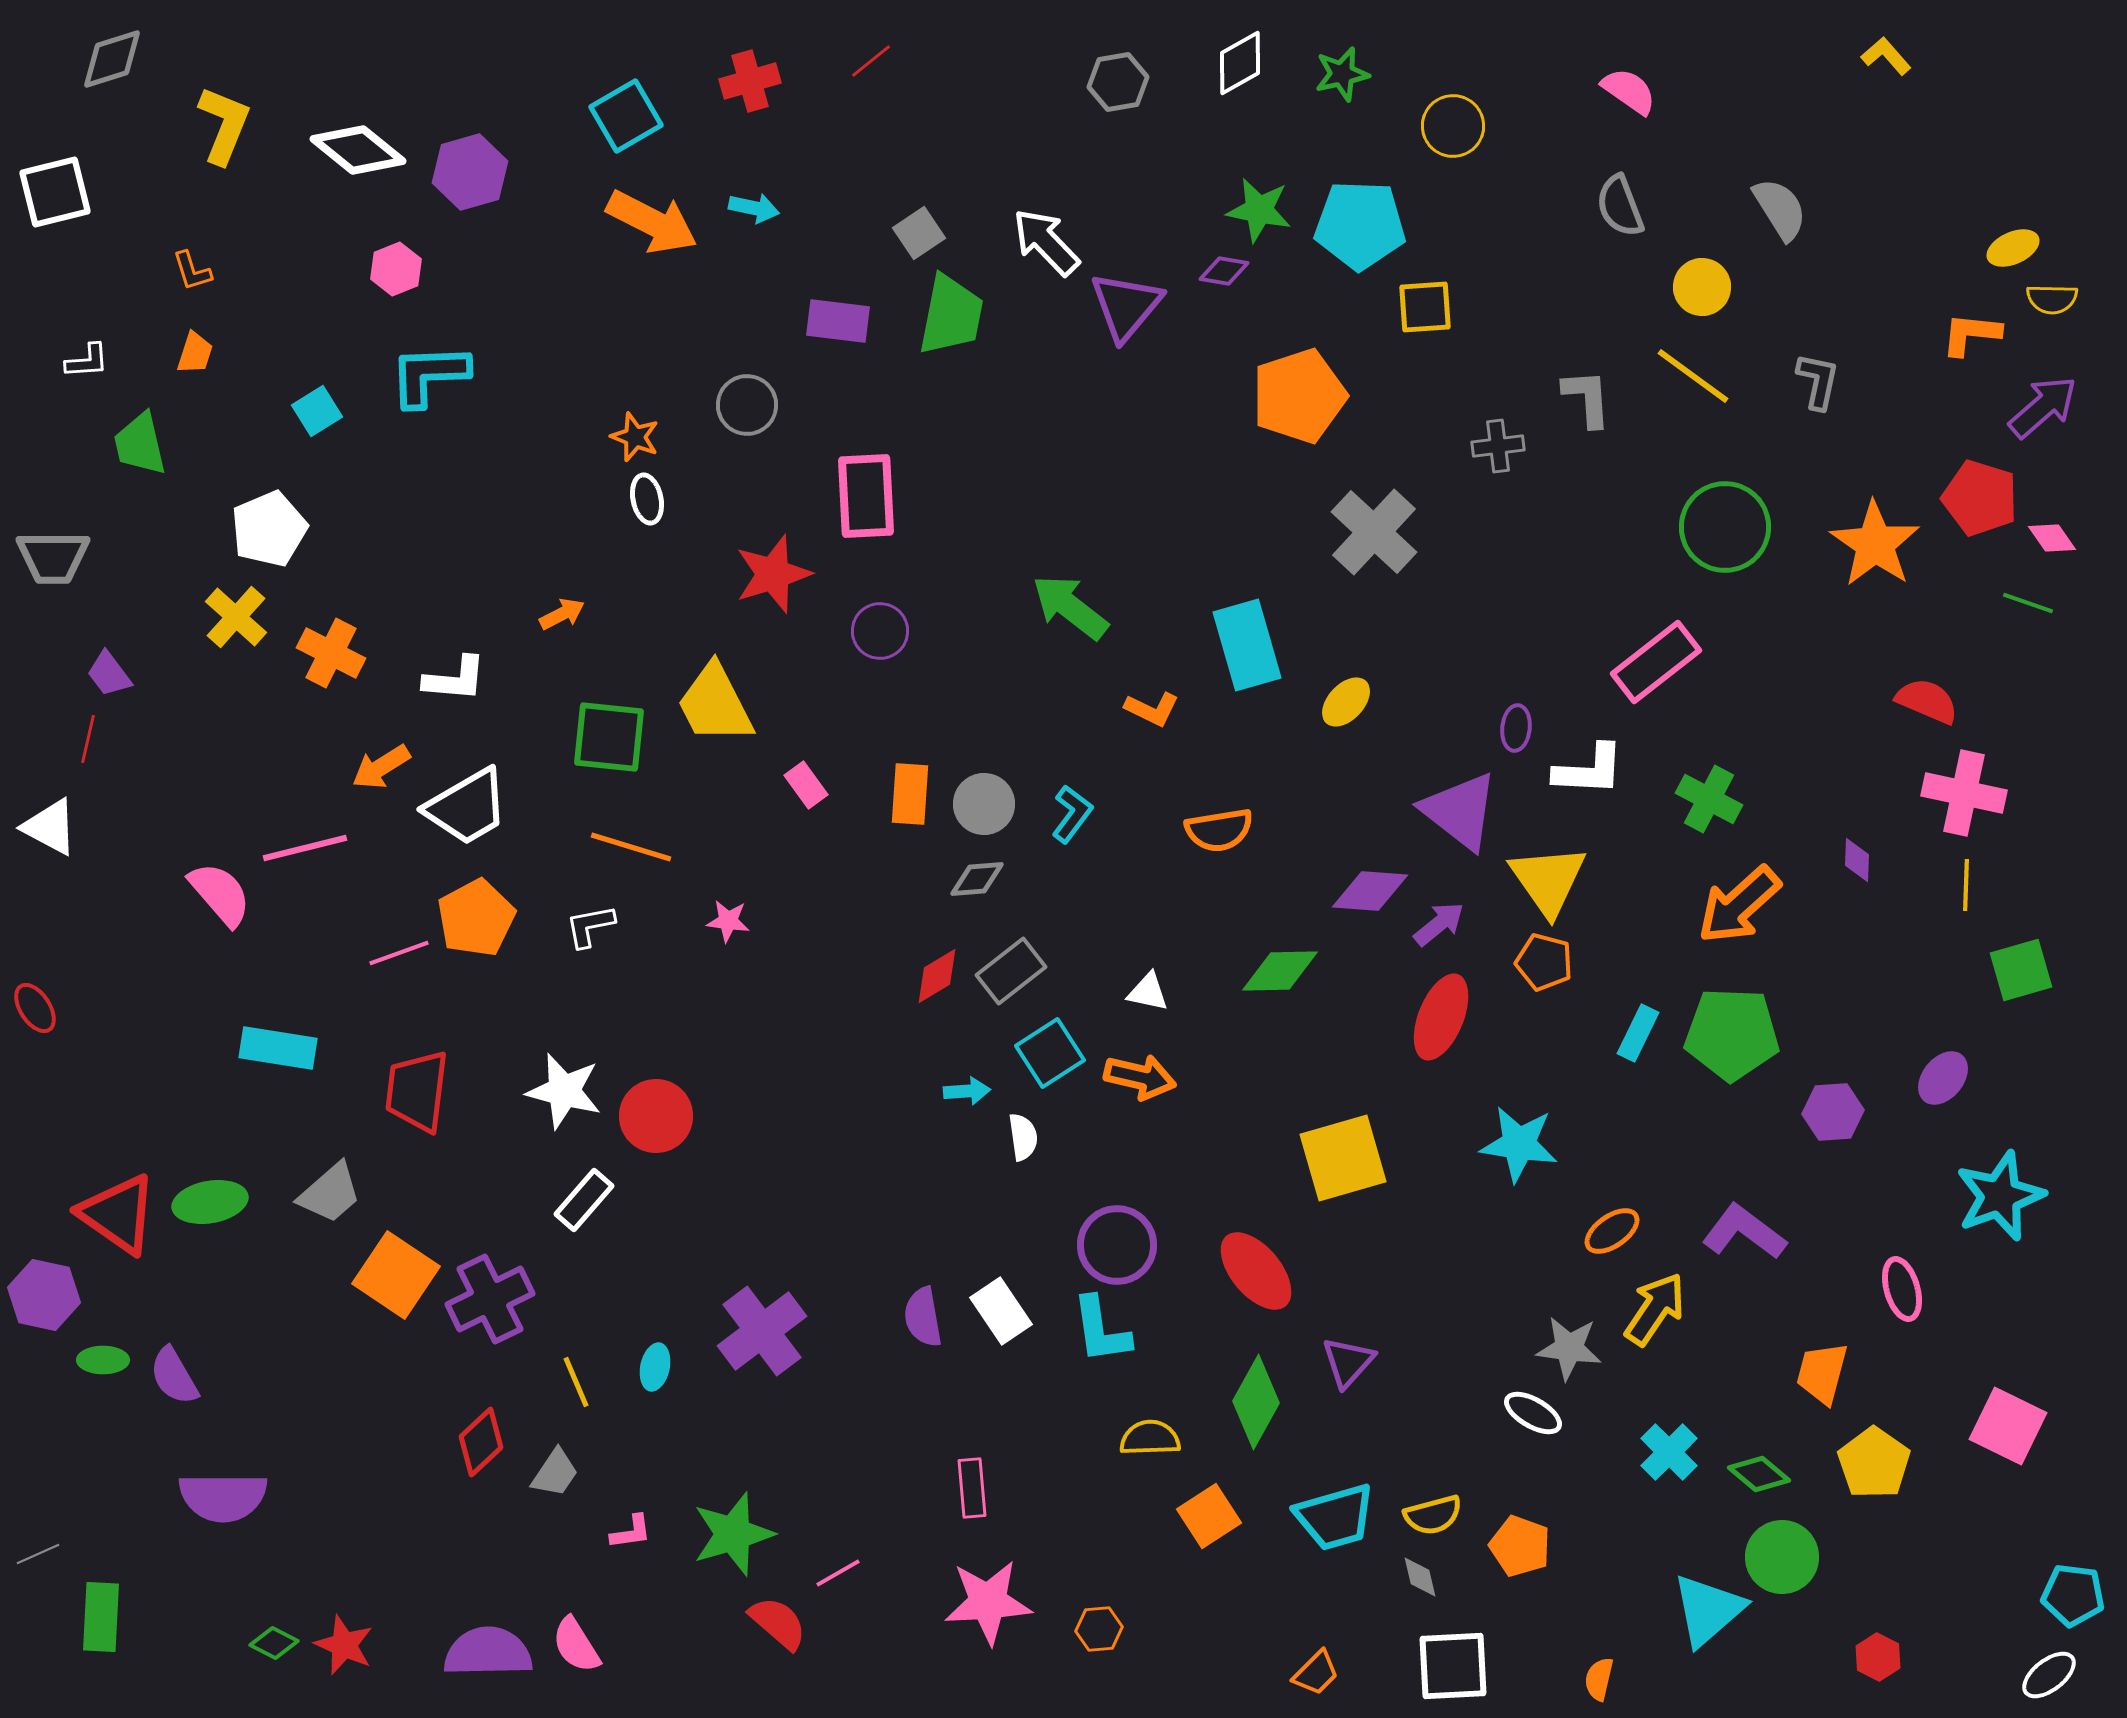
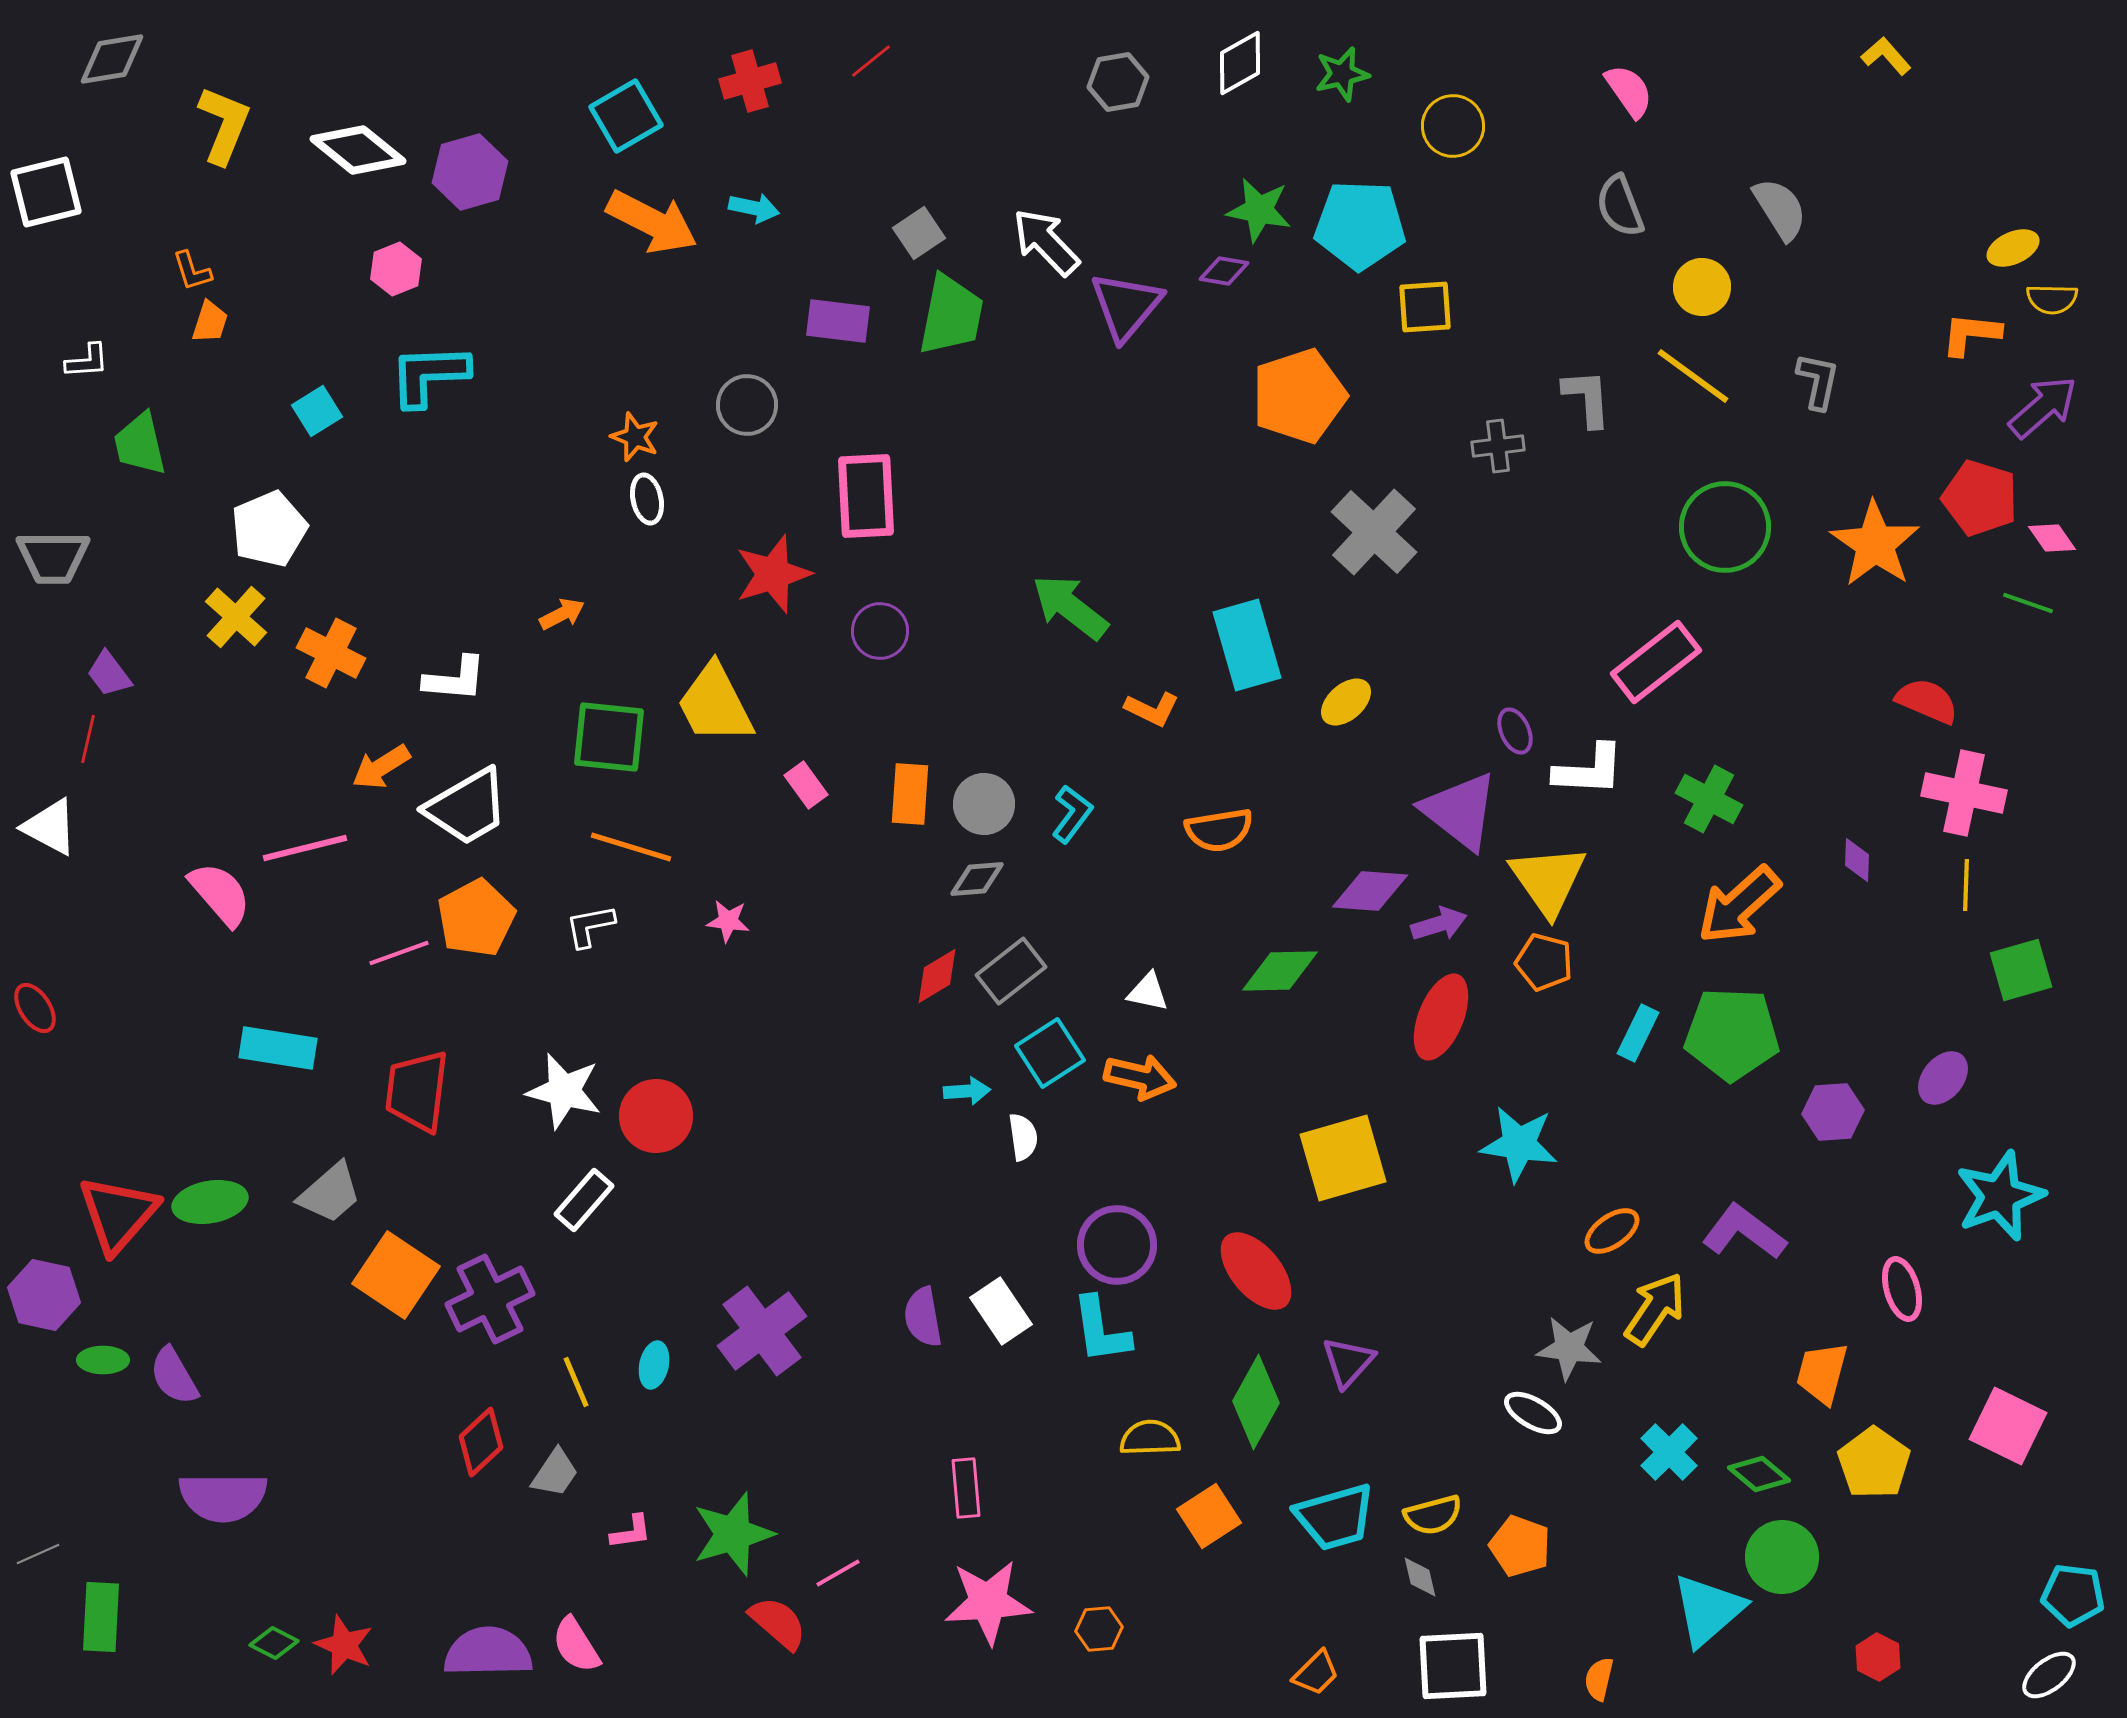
gray diamond at (112, 59): rotated 8 degrees clockwise
pink semicircle at (1629, 91): rotated 20 degrees clockwise
white square at (55, 192): moved 9 px left
orange trapezoid at (195, 353): moved 15 px right, 31 px up
yellow ellipse at (1346, 702): rotated 6 degrees clockwise
purple ellipse at (1516, 728): moved 1 px left, 3 px down; rotated 30 degrees counterclockwise
purple arrow at (1439, 924): rotated 22 degrees clockwise
red triangle at (118, 1214): rotated 36 degrees clockwise
cyan ellipse at (655, 1367): moved 1 px left, 2 px up
pink rectangle at (972, 1488): moved 6 px left
